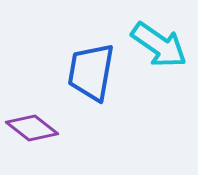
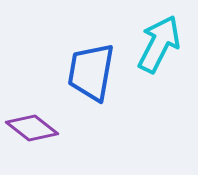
cyan arrow: moved 1 px up; rotated 98 degrees counterclockwise
